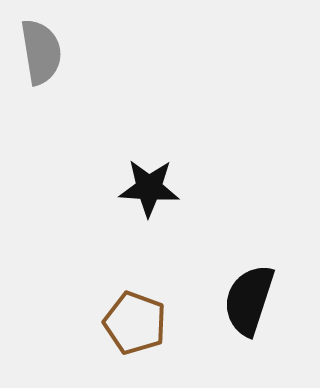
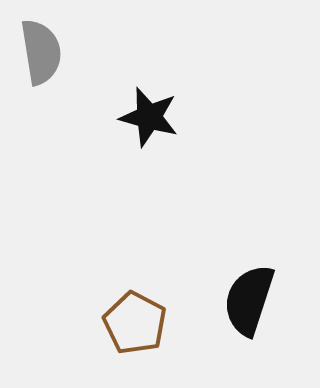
black star: moved 71 px up; rotated 12 degrees clockwise
brown pentagon: rotated 8 degrees clockwise
